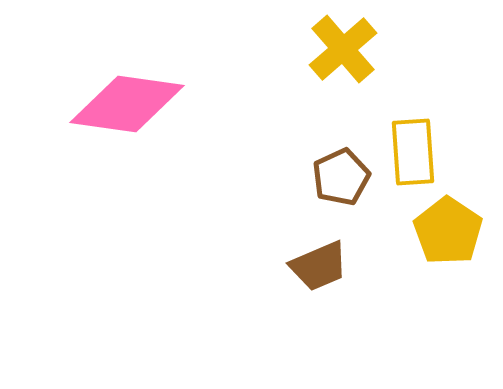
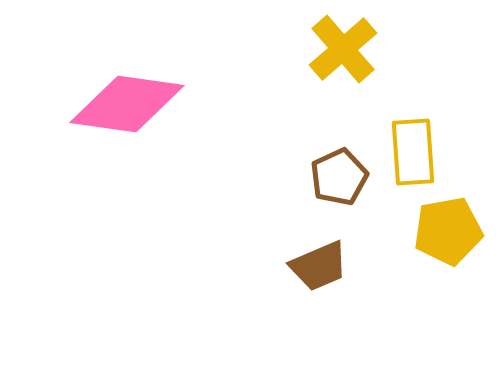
brown pentagon: moved 2 px left
yellow pentagon: rotated 28 degrees clockwise
